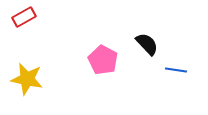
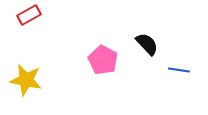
red rectangle: moved 5 px right, 2 px up
blue line: moved 3 px right
yellow star: moved 1 px left, 1 px down
